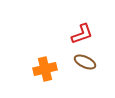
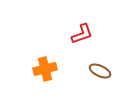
brown ellipse: moved 15 px right, 9 px down
